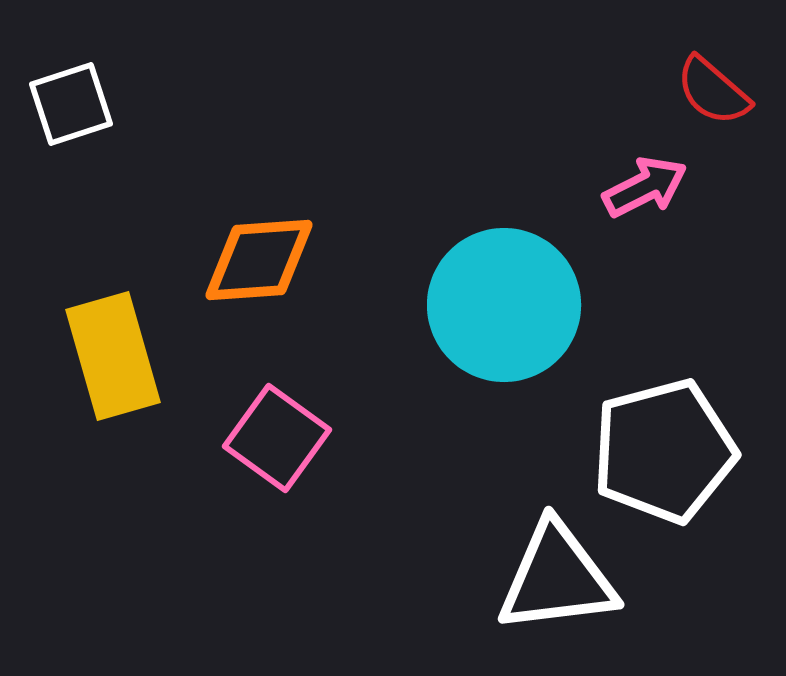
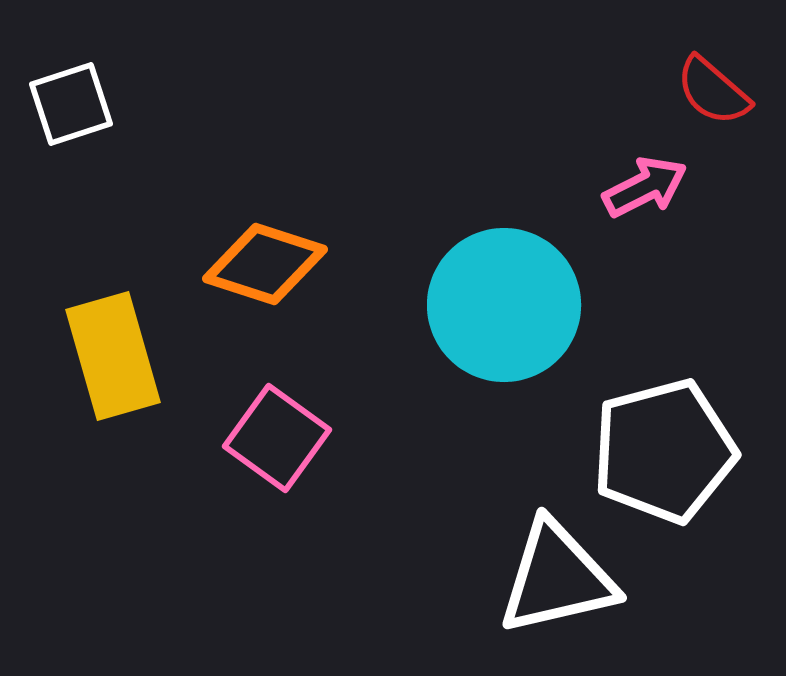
orange diamond: moved 6 px right, 4 px down; rotated 22 degrees clockwise
white triangle: rotated 6 degrees counterclockwise
